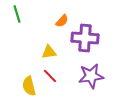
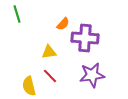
orange semicircle: moved 1 px right, 3 px down
purple star: moved 1 px right, 1 px up
